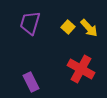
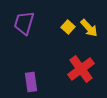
purple trapezoid: moved 6 px left
red cross: rotated 24 degrees clockwise
purple rectangle: rotated 18 degrees clockwise
